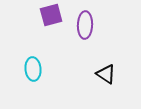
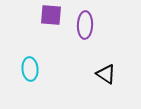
purple square: rotated 20 degrees clockwise
cyan ellipse: moved 3 px left
